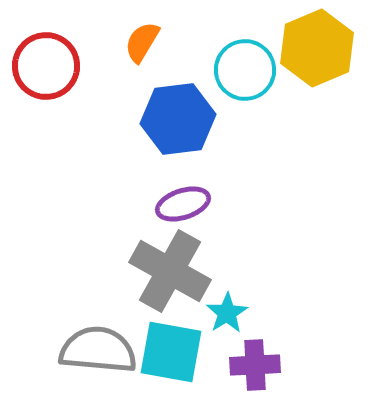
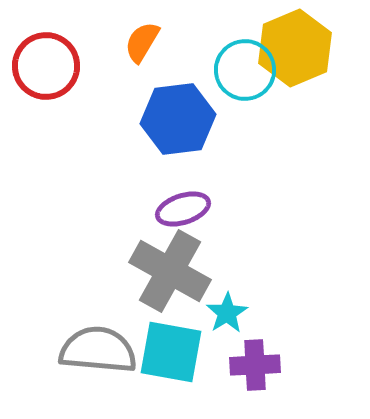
yellow hexagon: moved 22 px left
purple ellipse: moved 5 px down
